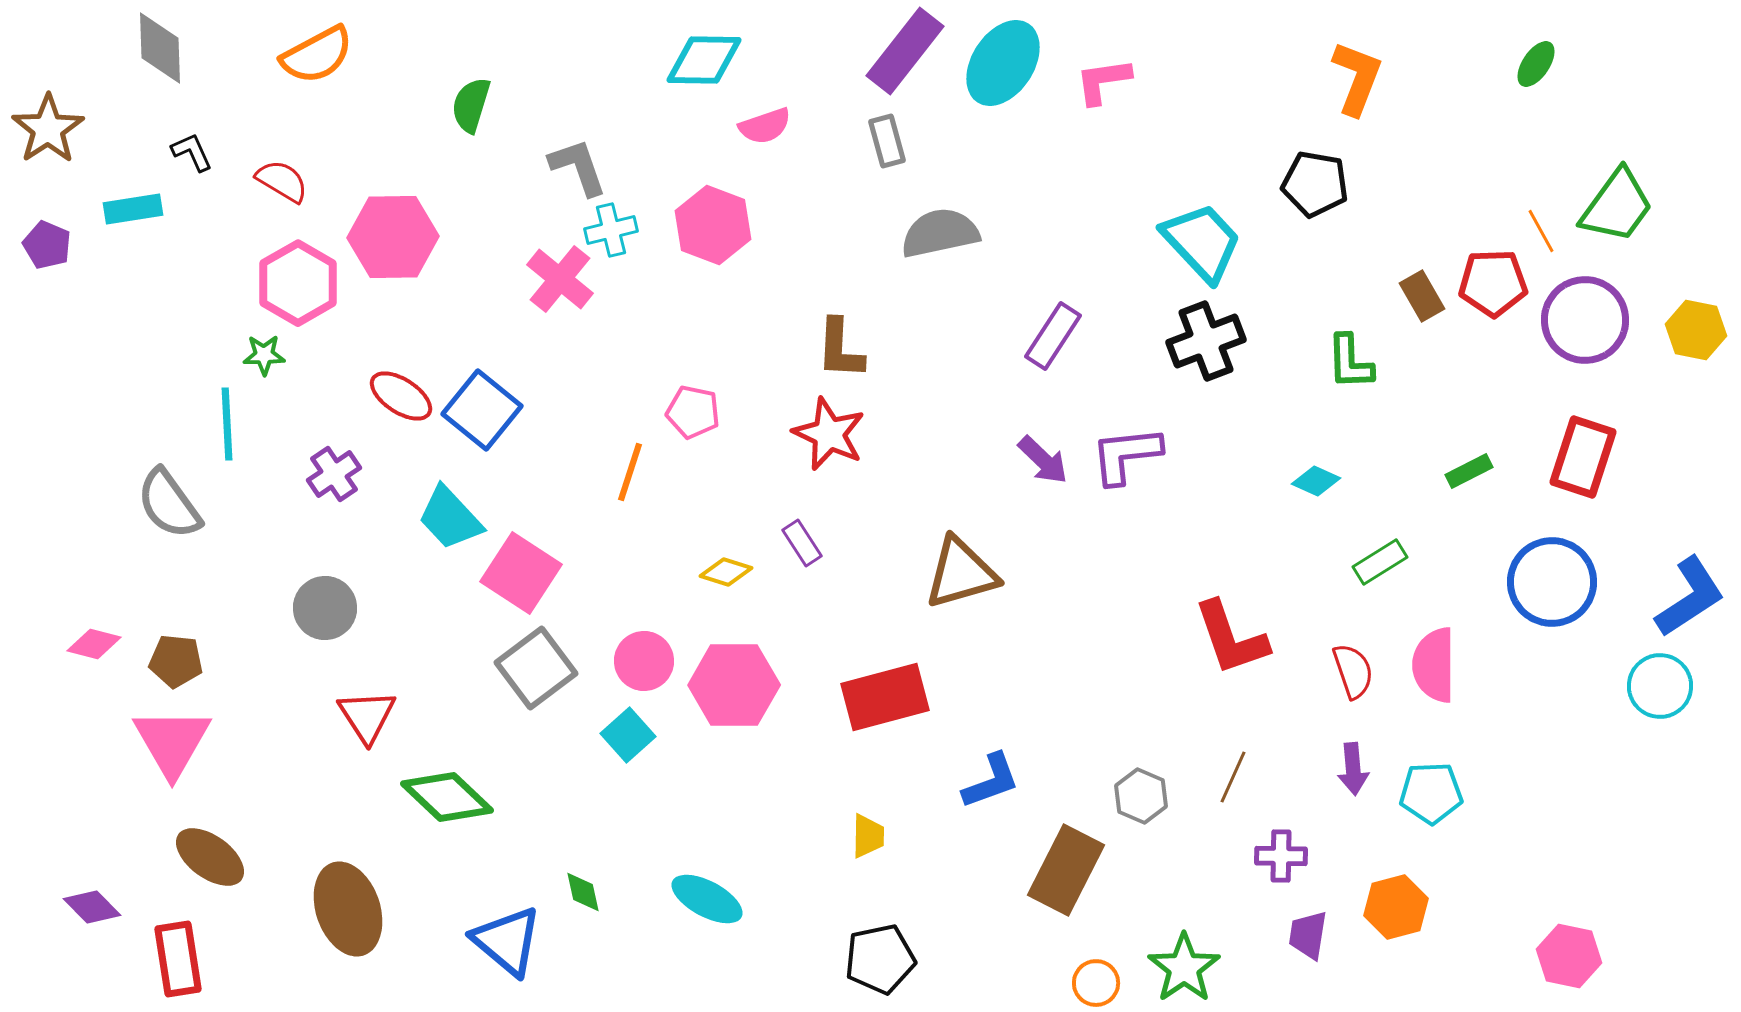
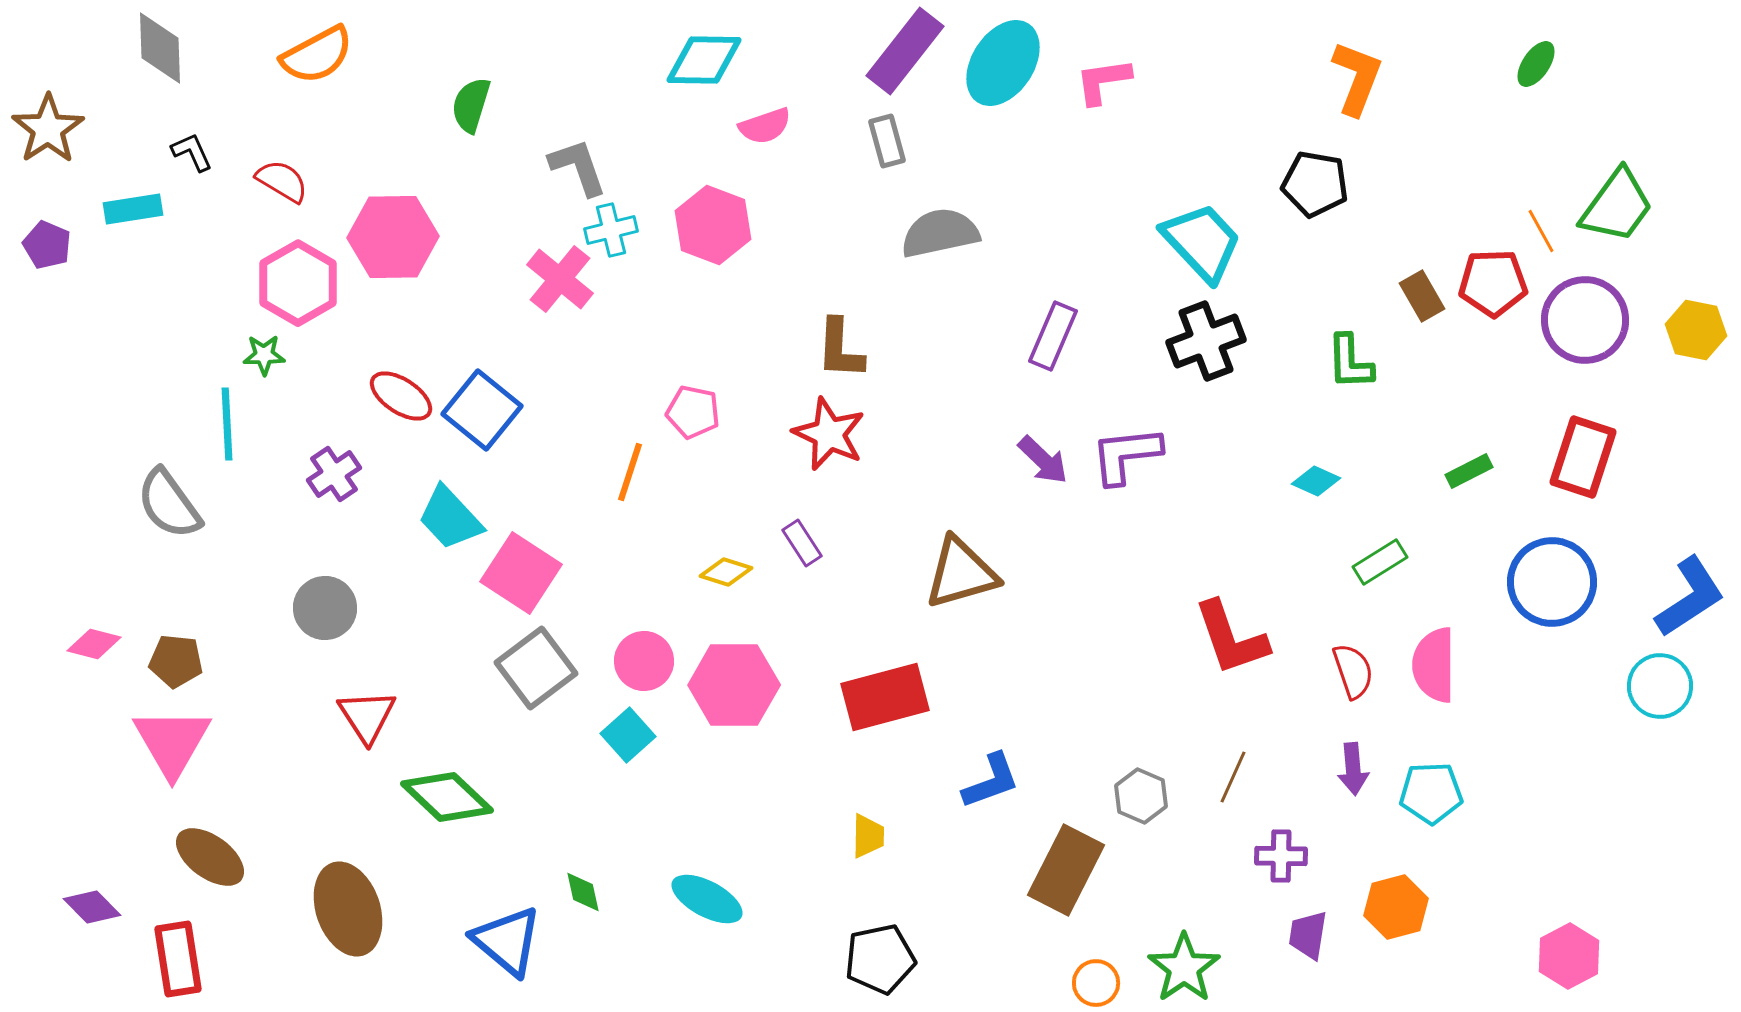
purple rectangle at (1053, 336): rotated 10 degrees counterclockwise
pink hexagon at (1569, 956): rotated 20 degrees clockwise
